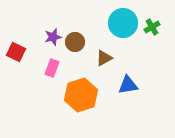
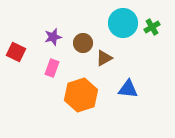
brown circle: moved 8 px right, 1 px down
blue triangle: moved 4 px down; rotated 15 degrees clockwise
